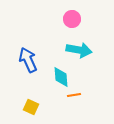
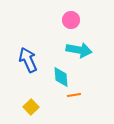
pink circle: moved 1 px left, 1 px down
yellow square: rotated 21 degrees clockwise
